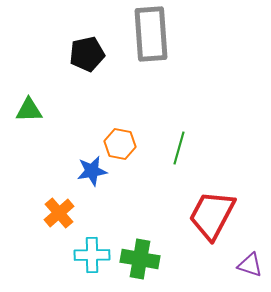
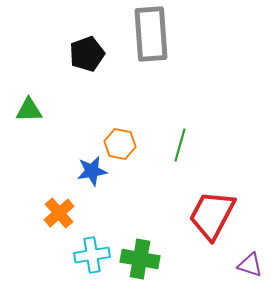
black pentagon: rotated 8 degrees counterclockwise
green line: moved 1 px right, 3 px up
cyan cross: rotated 8 degrees counterclockwise
